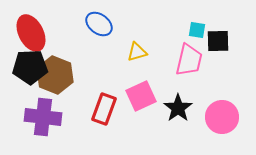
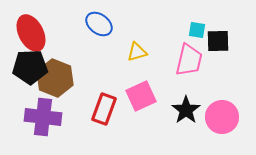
brown hexagon: moved 3 px down
black star: moved 8 px right, 2 px down
